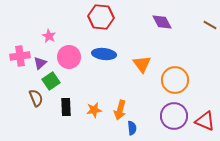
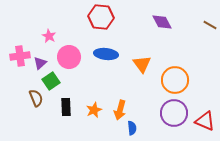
blue ellipse: moved 2 px right
orange star: rotated 14 degrees counterclockwise
purple circle: moved 3 px up
